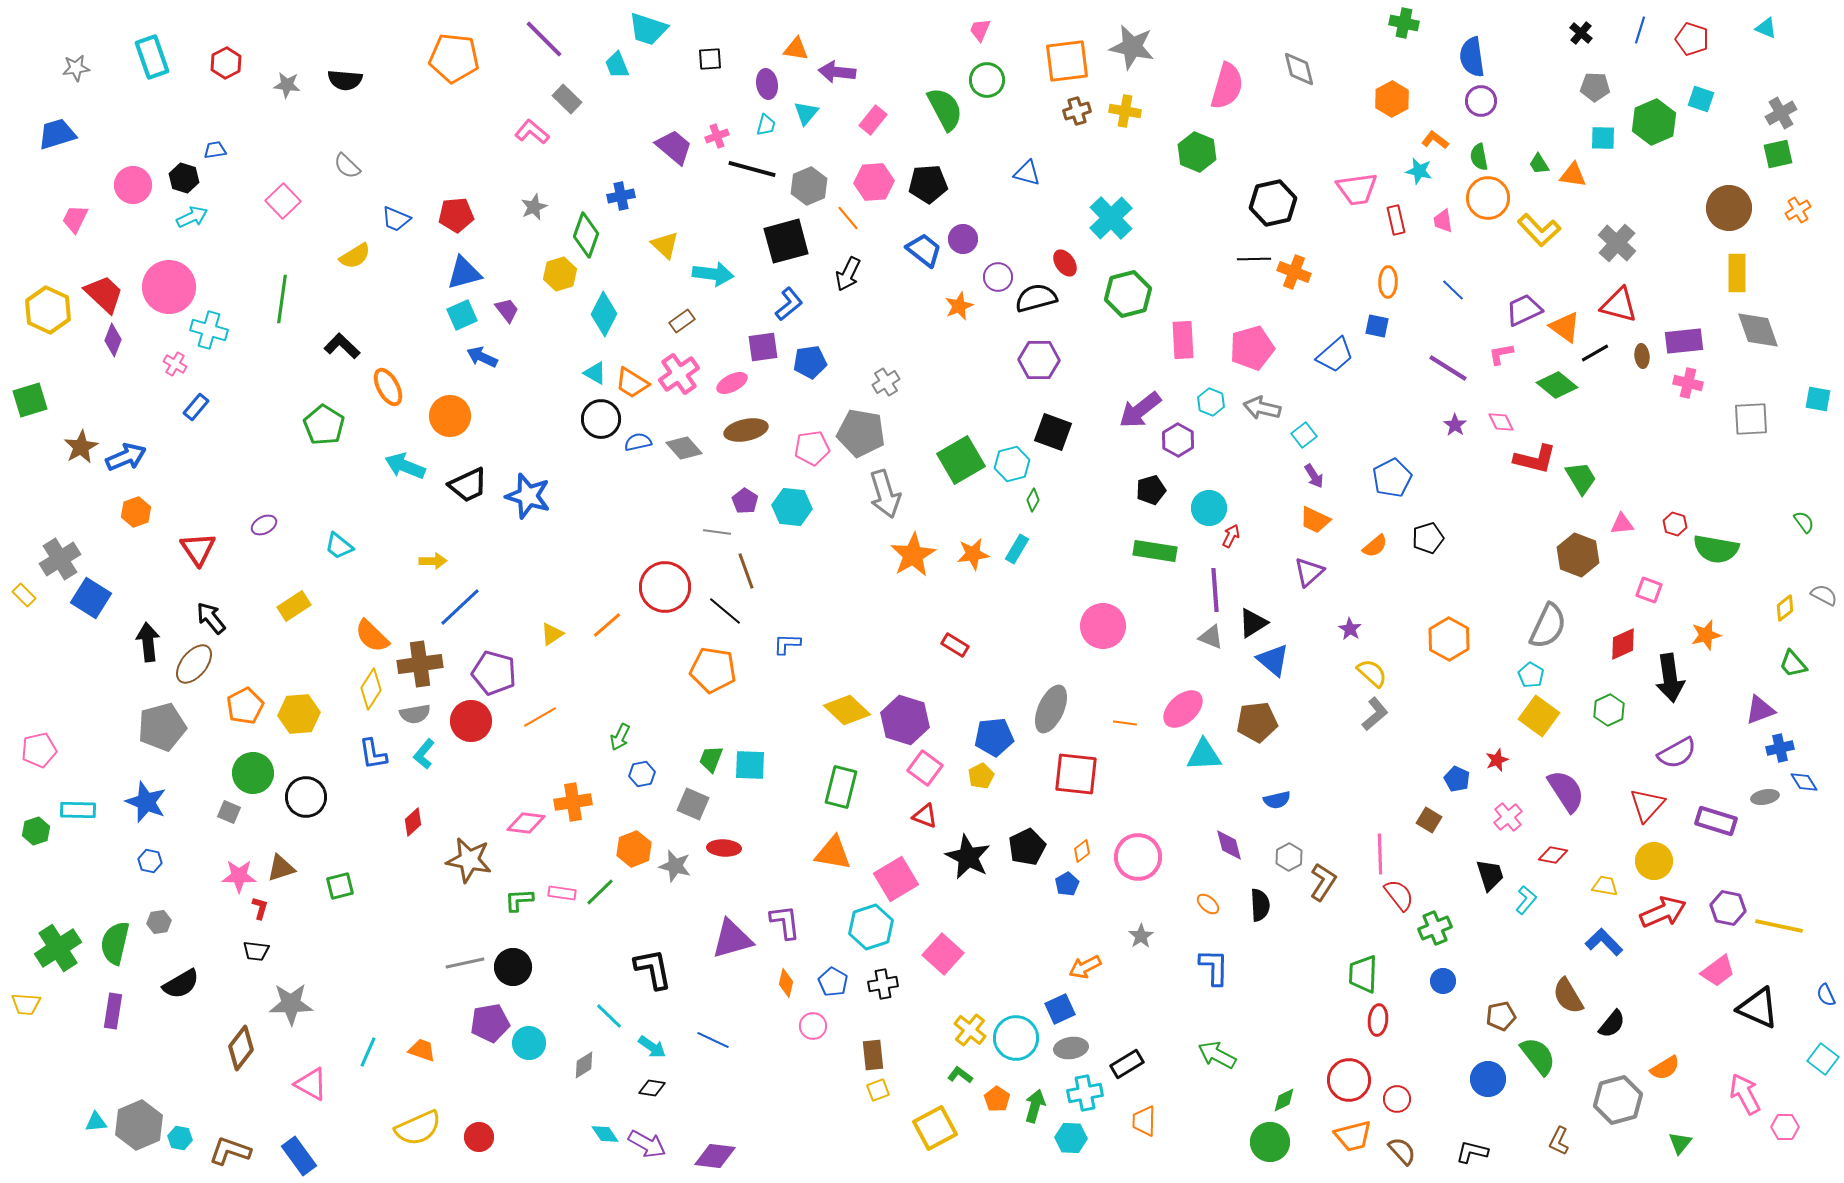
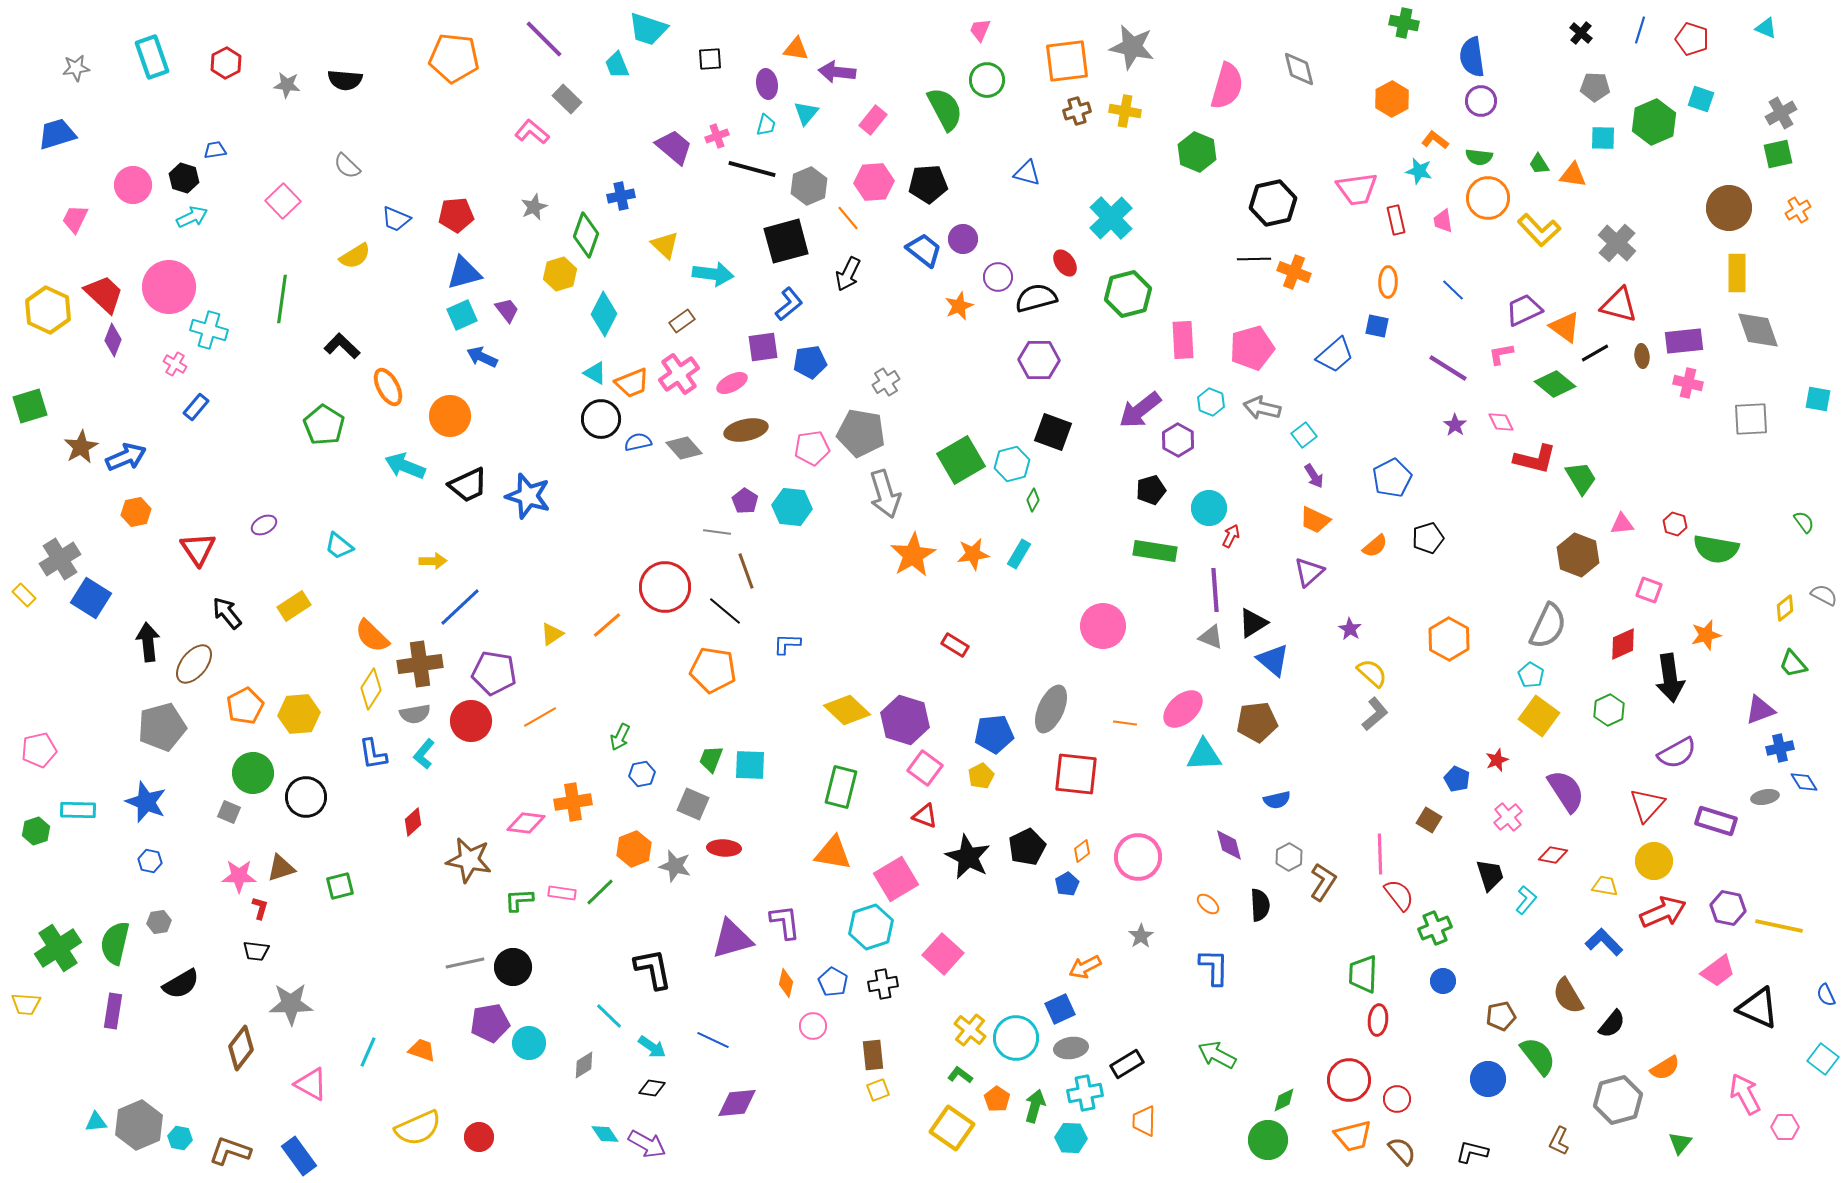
green semicircle at (1479, 157): rotated 72 degrees counterclockwise
orange trapezoid at (632, 383): rotated 54 degrees counterclockwise
green diamond at (1557, 385): moved 2 px left, 1 px up
green square at (30, 400): moved 6 px down
orange hexagon at (136, 512): rotated 8 degrees clockwise
cyan rectangle at (1017, 549): moved 2 px right, 5 px down
black arrow at (211, 618): moved 16 px right, 5 px up
purple pentagon at (494, 673): rotated 6 degrees counterclockwise
blue pentagon at (994, 737): moved 3 px up
yellow square at (935, 1128): moved 17 px right; rotated 27 degrees counterclockwise
green circle at (1270, 1142): moved 2 px left, 2 px up
purple diamond at (715, 1156): moved 22 px right, 53 px up; rotated 12 degrees counterclockwise
